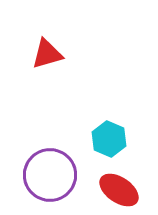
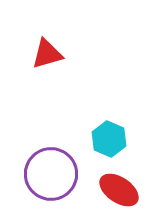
purple circle: moved 1 px right, 1 px up
